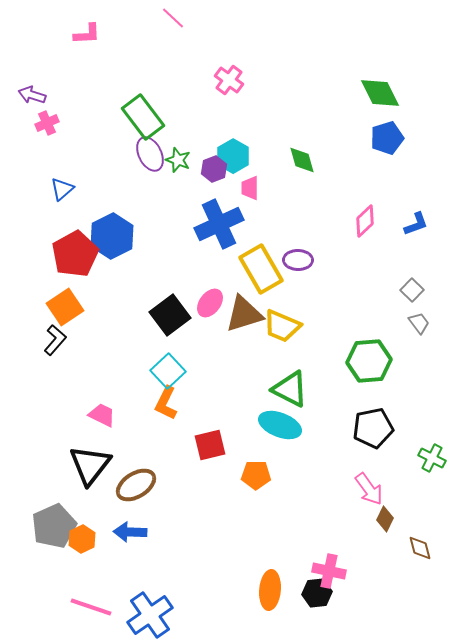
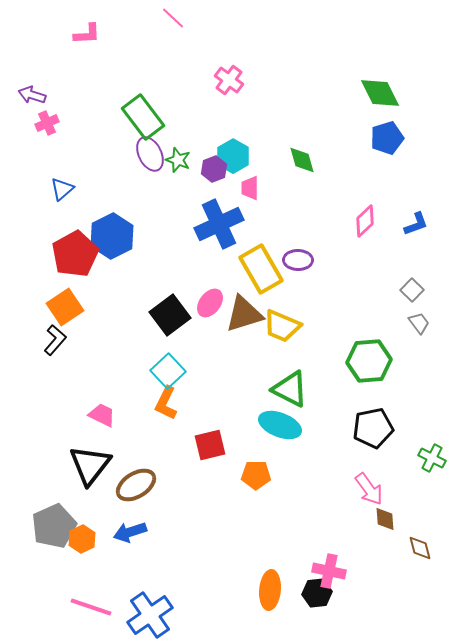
brown diamond at (385, 519): rotated 30 degrees counterclockwise
blue arrow at (130, 532): rotated 20 degrees counterclockwise
